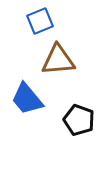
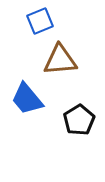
brown triangle: moved 2 px right
black pentagon: rotated 20 degrees clockwise
